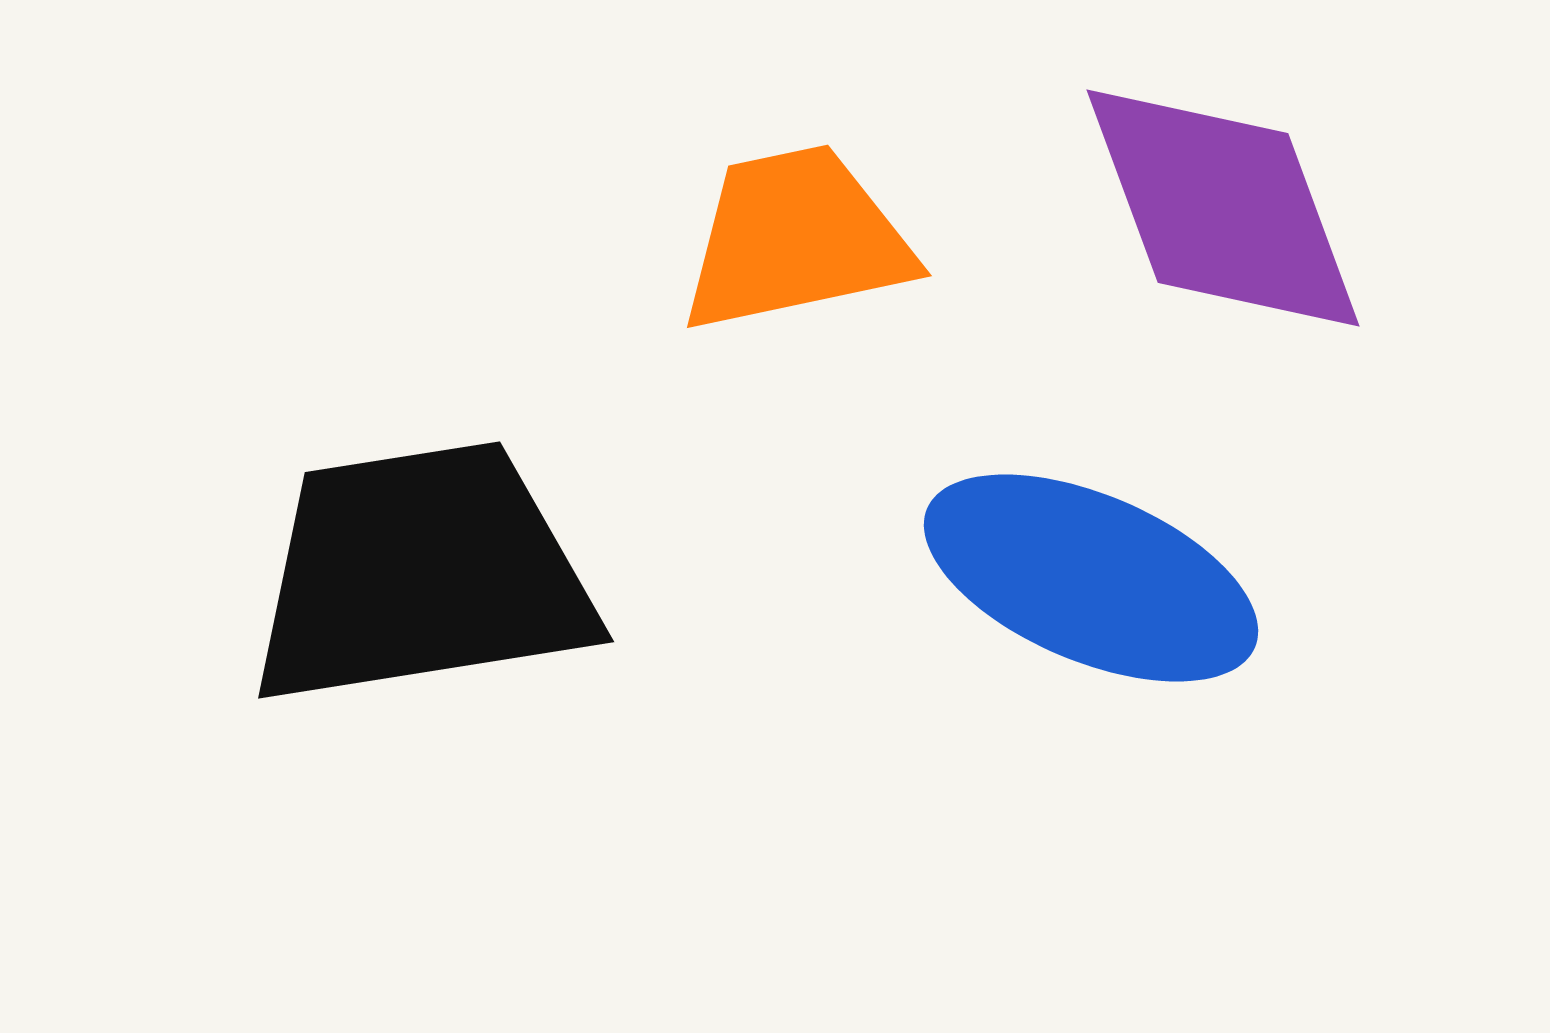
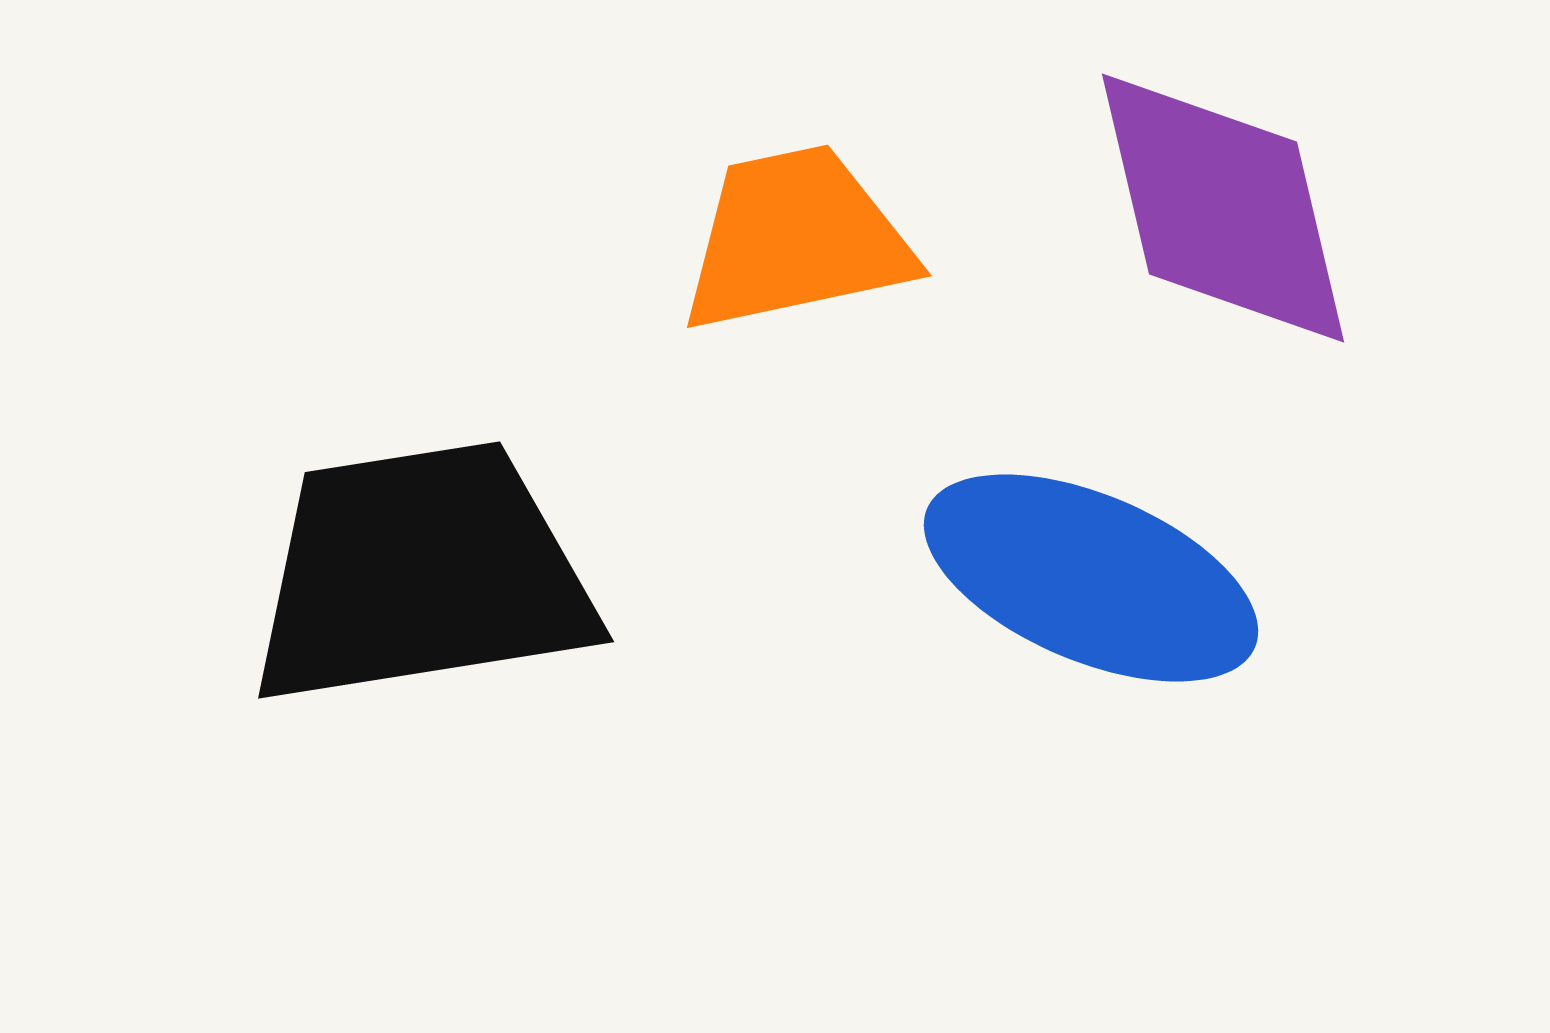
purple diamond: rotated 7 degrees clockwise
